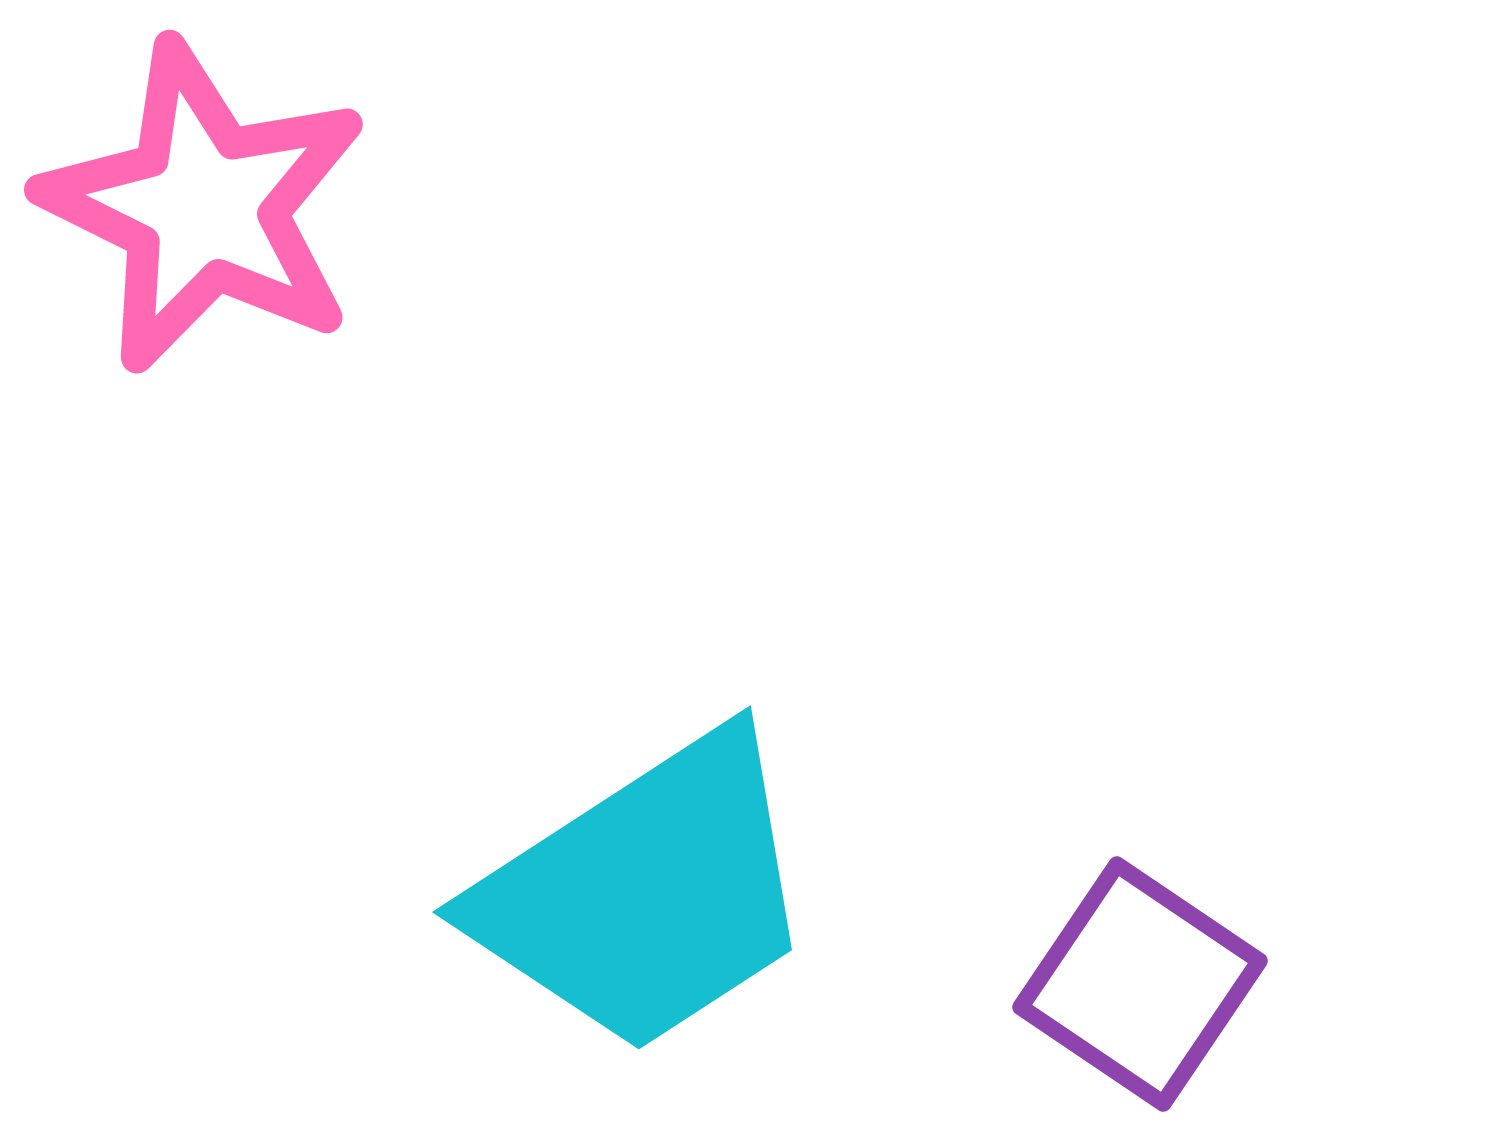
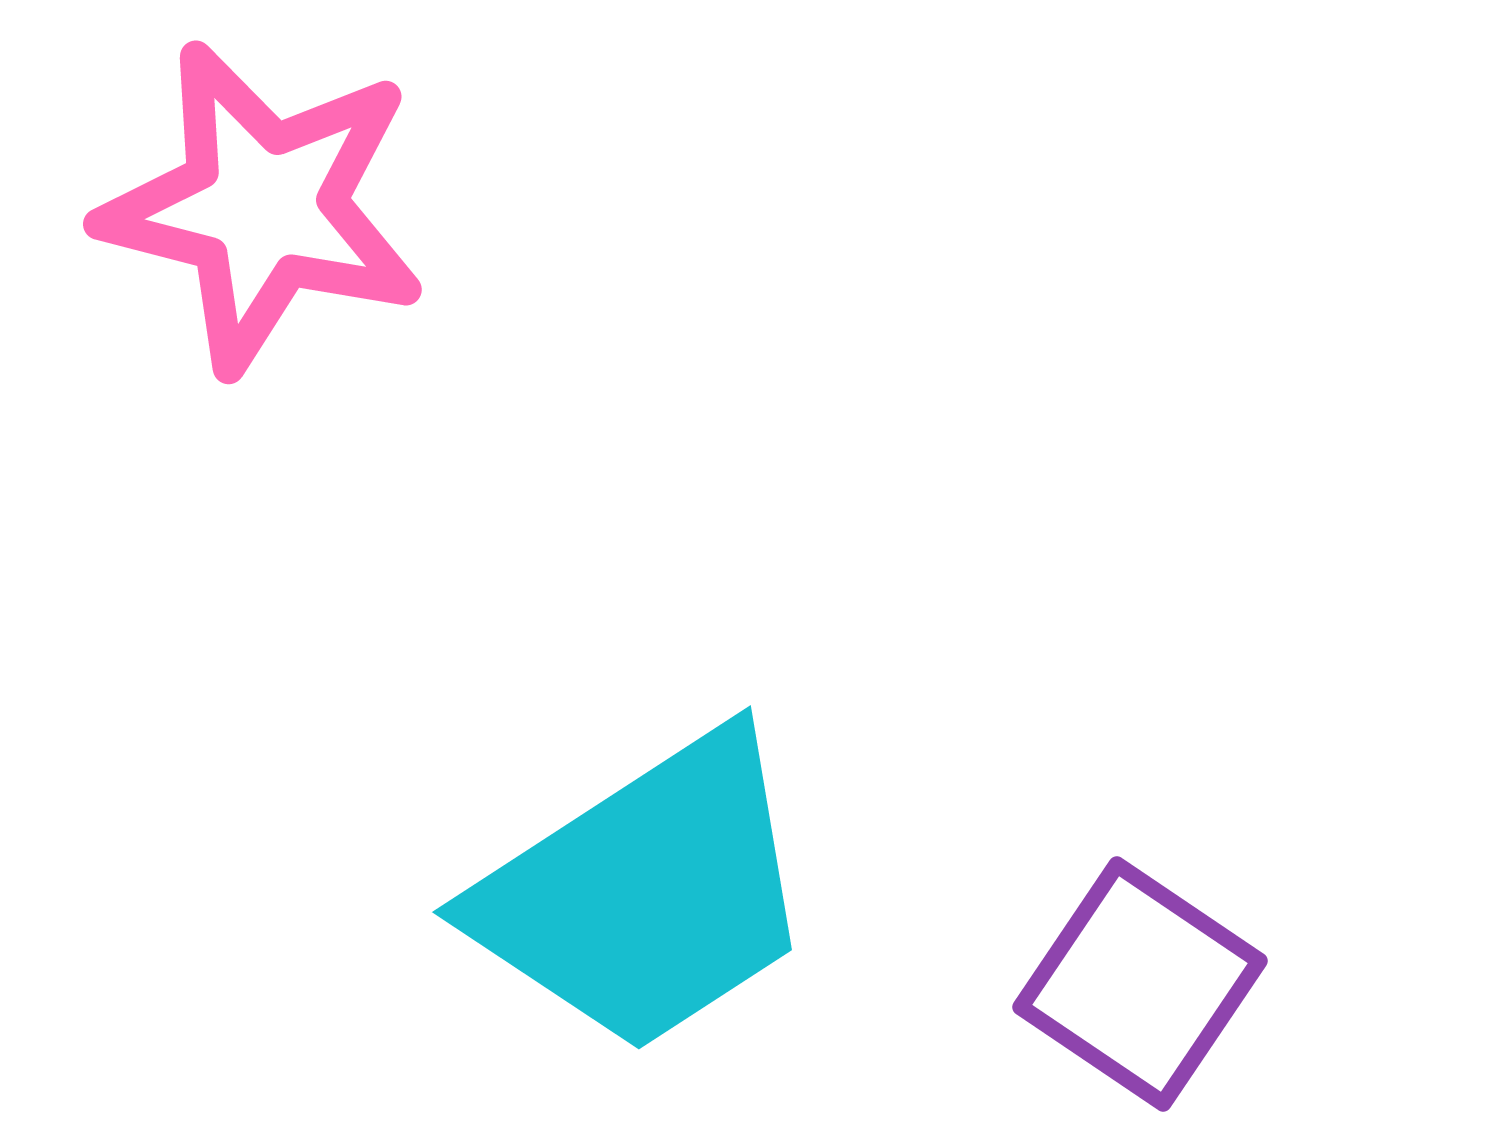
pink star: moved 59 px right; rotated 12 degrees counterclockwise
